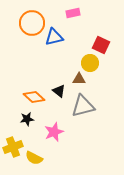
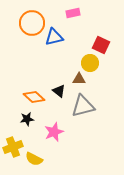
yellow semicircle: moved 1 px down
